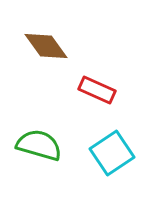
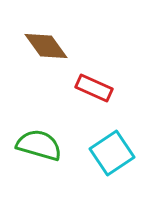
red rectangle: moved 3 px left, 2 px up
